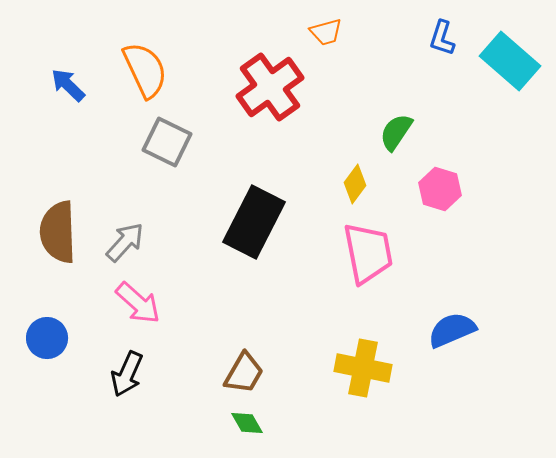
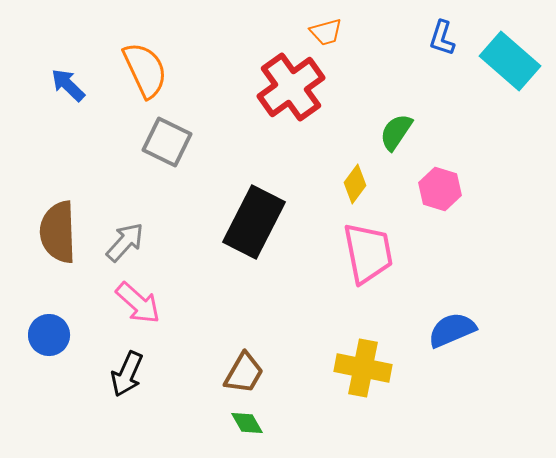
red cross: moved 21 px right
blue circle: moved 2 px right, 3 px up
